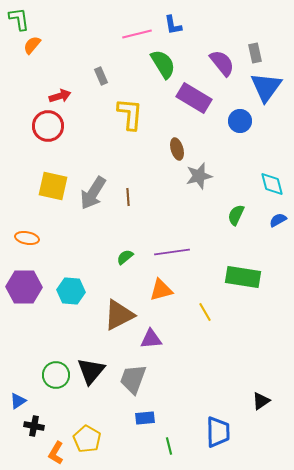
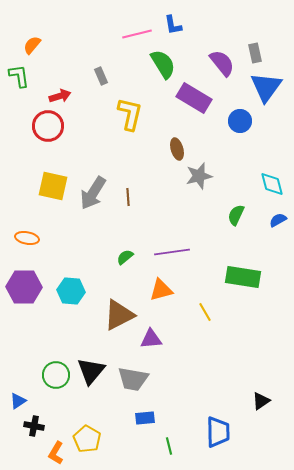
green L-shape at (19, 19): moved 57 px down
yellow L-shape at (130, 114): rotated 8 degrees clockwise
gray trapezoid at (133, 379): rotated 100 degrees counterclockwise
